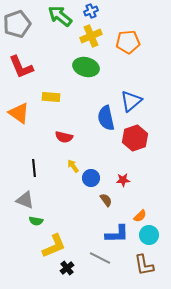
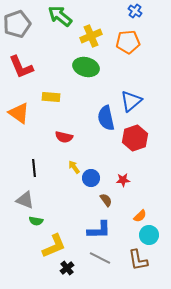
blue cross: moved 44 px right; rotated 32 degrees counterclockwise
yellow arrow: moved 1 px right, 1 px down
blue L-shape: moved 18 px left, 4 px up
brown L-shape: moved 6 px left, 5 px up
